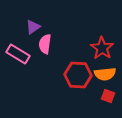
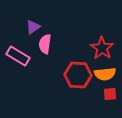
pink rectangle: moved 2 px down
red square: moved 2 px right, 2 px up; rotated 24 degrees counterclockwise
